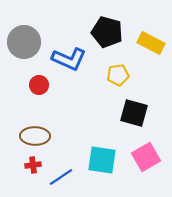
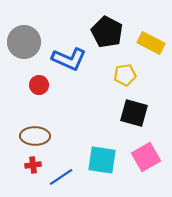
black pentagon: rotated 12 degrees clockwise
yellow pentagon: moved 7 px right
